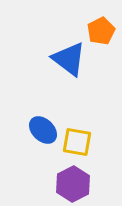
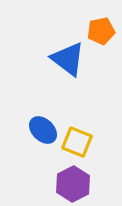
orange pentagon: rotated 16 degrees clockwise
blue triangle: moved 1 px left
yellow square: rotated 12 degrees clockwise
